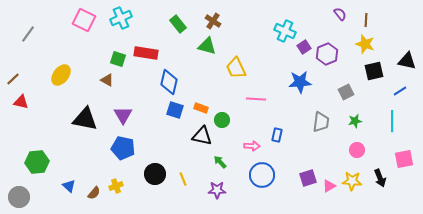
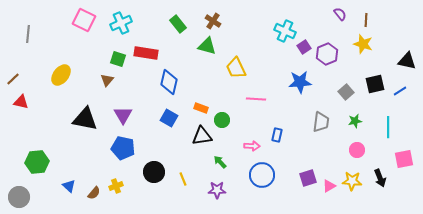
cyan cross at (121, 18): moved 5 px down
gray line at (28, 34): rotated 30 degrees counterclockwise
yellow star at (365, 44): moved 2 px left
black square at (374, 71): moved 1 px right, 13 px down
brown triangle at (107, 80): rotated 40 degrees clockwise
gray square at (346, 92): rotated 14 degrees counterclockwise
blue square at (175, 110): moved 6 px left, 8 px down; rotated 12 degrees clockwise
cyan line at (392, 121): moved 4 px left, 6 px down
black triangle at (202, 136): rotated 20 degrees counterclockwise
black circle at (155, 174): moved 1 px left, 2 px up
